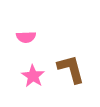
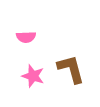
pink star: rotated 15 degrees counterclockwise
